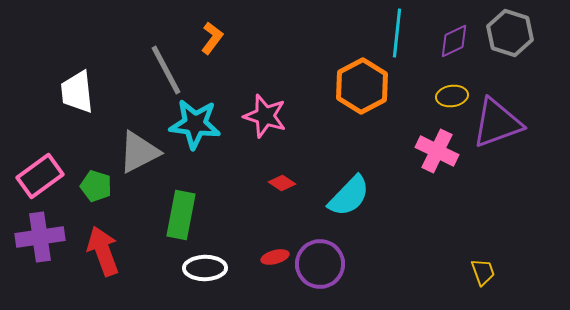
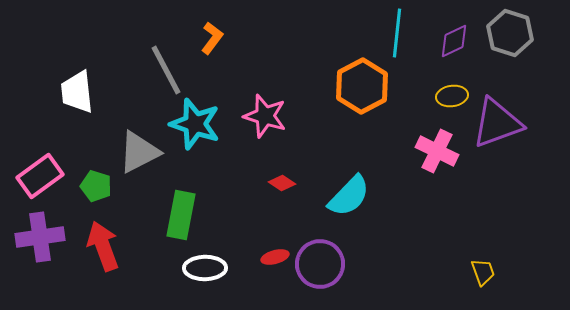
cyan star: rotated 12 degrees clockwise
red arrow: moved 5 px up
